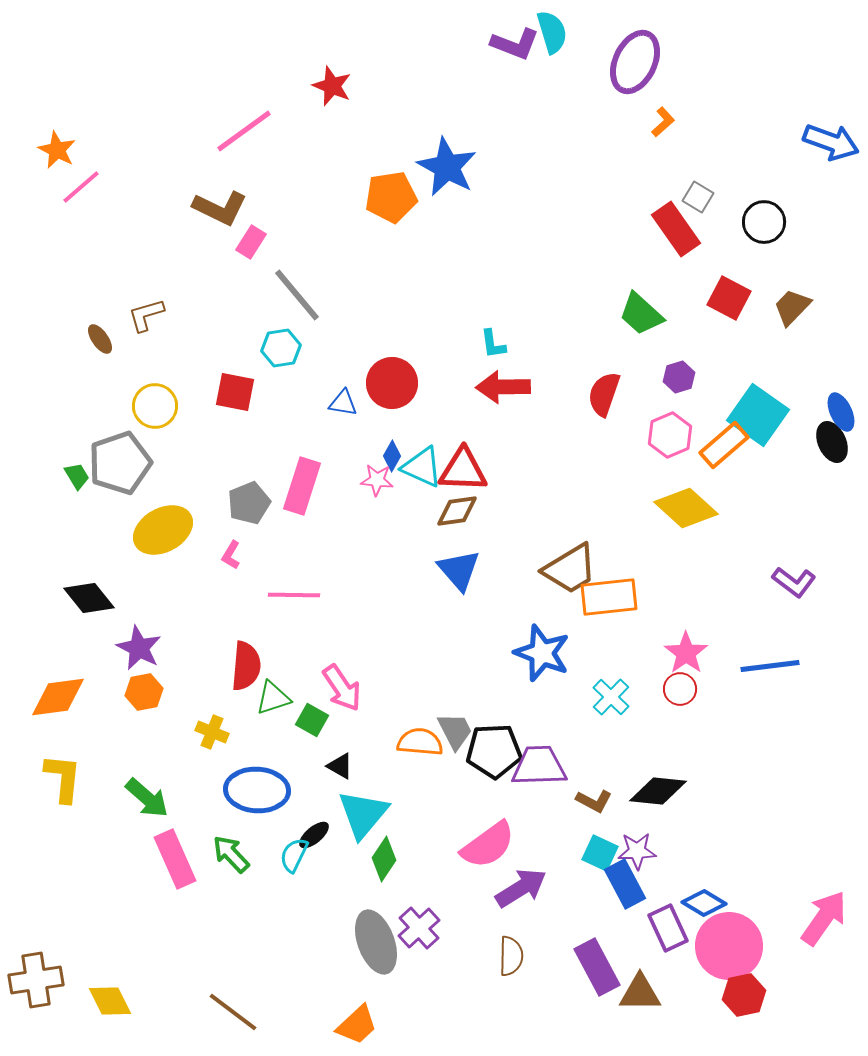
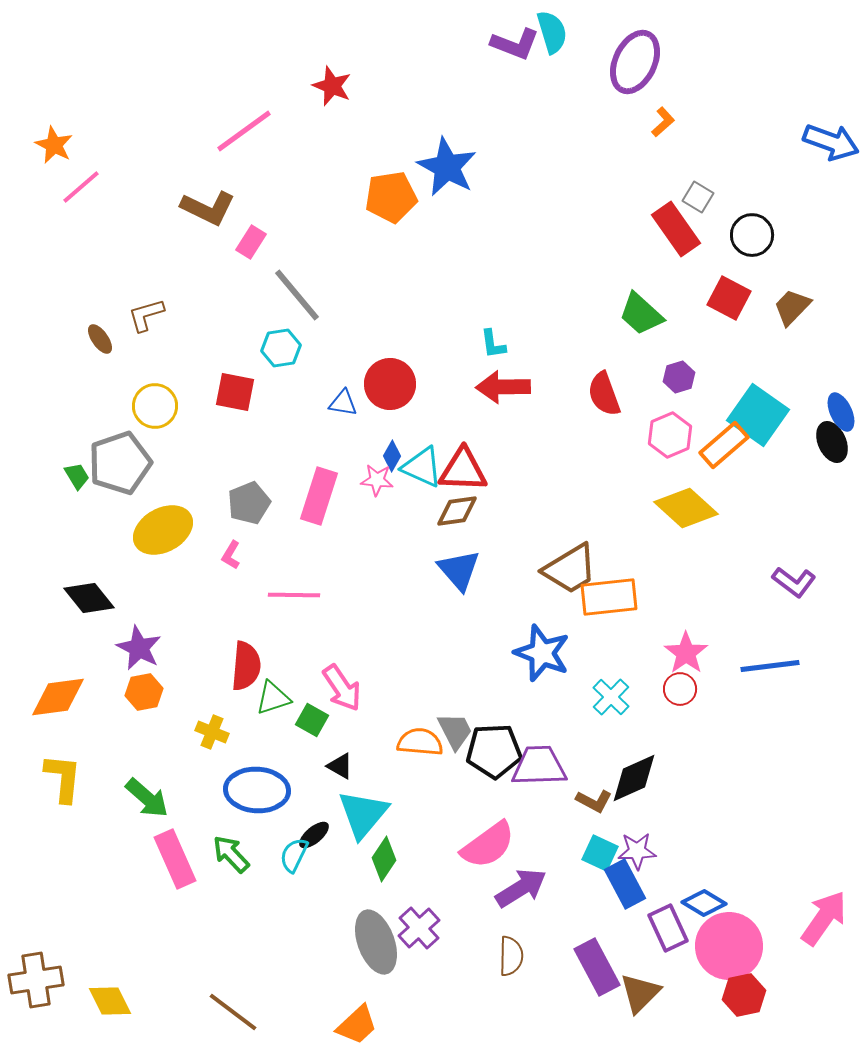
orange star at (57, 150): moved 3 px left, 5 px up
brown L-shape at (220, 208): moved 12 px left
black circle at (764, 222): moved 12 px left, 13 px down
red circle at (392, 383): moved 2 px left, 1 px down
red semicircle at (604, 394): rotated 39 degrees counterclockwise
pink rectangle at (302, 486): moved 17 px right, 10 px down
black diamond at (658, 791): moved 24 px left, 13 px up; rotated 30 degrees counterclockwise
brown triangle at (640, 993): rotated 45 degrees counterclockwise
